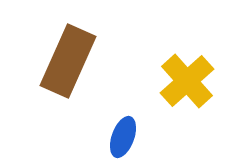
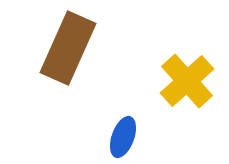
brown rectangle: moved 13 px up
